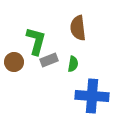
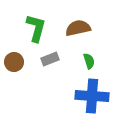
brown semicircle: rotated 85 degrees clockwise
green L-shape: moved 13 px up
gray rectangle: moved 1 px right, 1 px up
green semicircle: moved 16 px right, 3 px up; rotated 28 degrees counterclockwise
